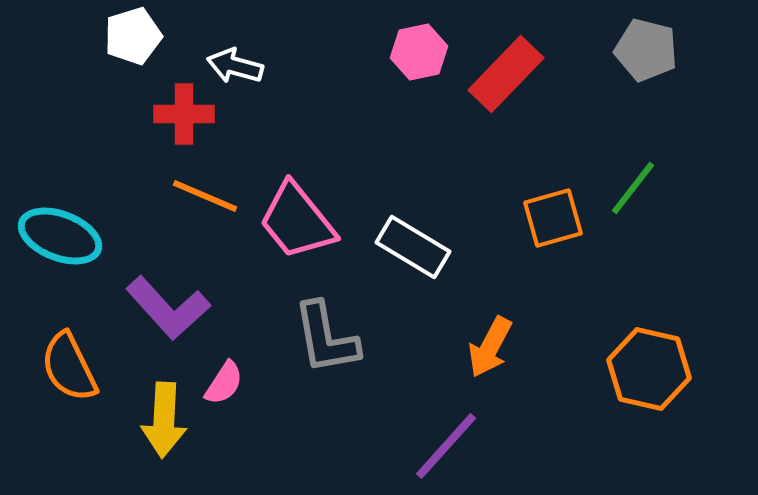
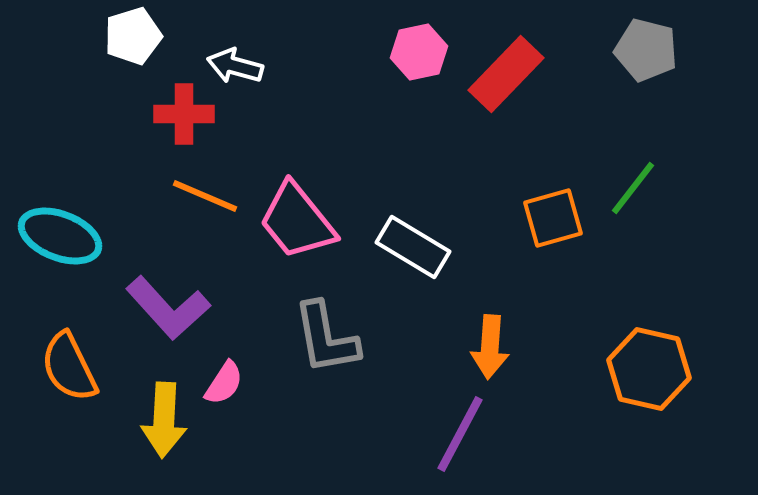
orange arrow: rotated 24 degrees counterclockwise
purple line: moved 14 px right, 12 px up; rotated 14 degrees counterclockwise
